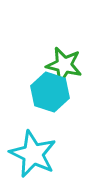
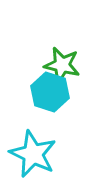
green star: moved 2 px left
